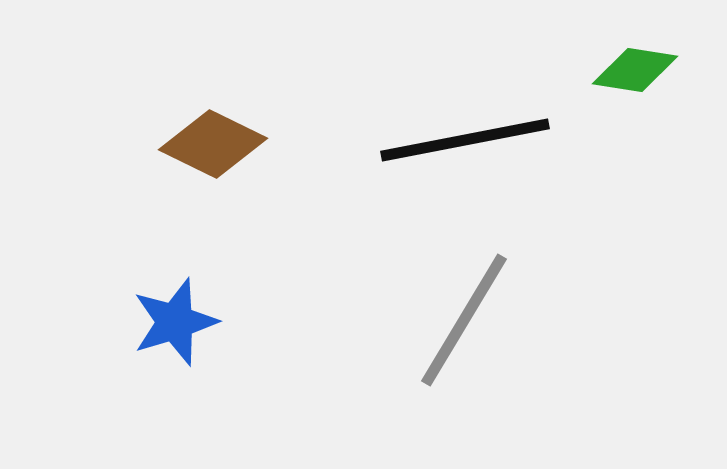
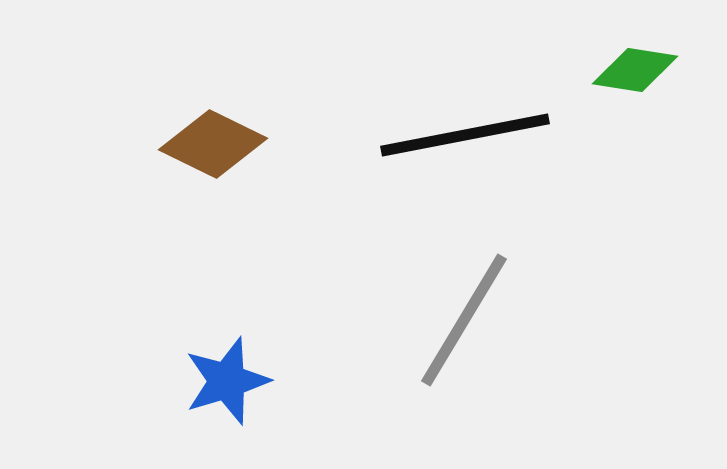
black line: moved 5 px up
blue star: moved 52 px right, 59 px down
